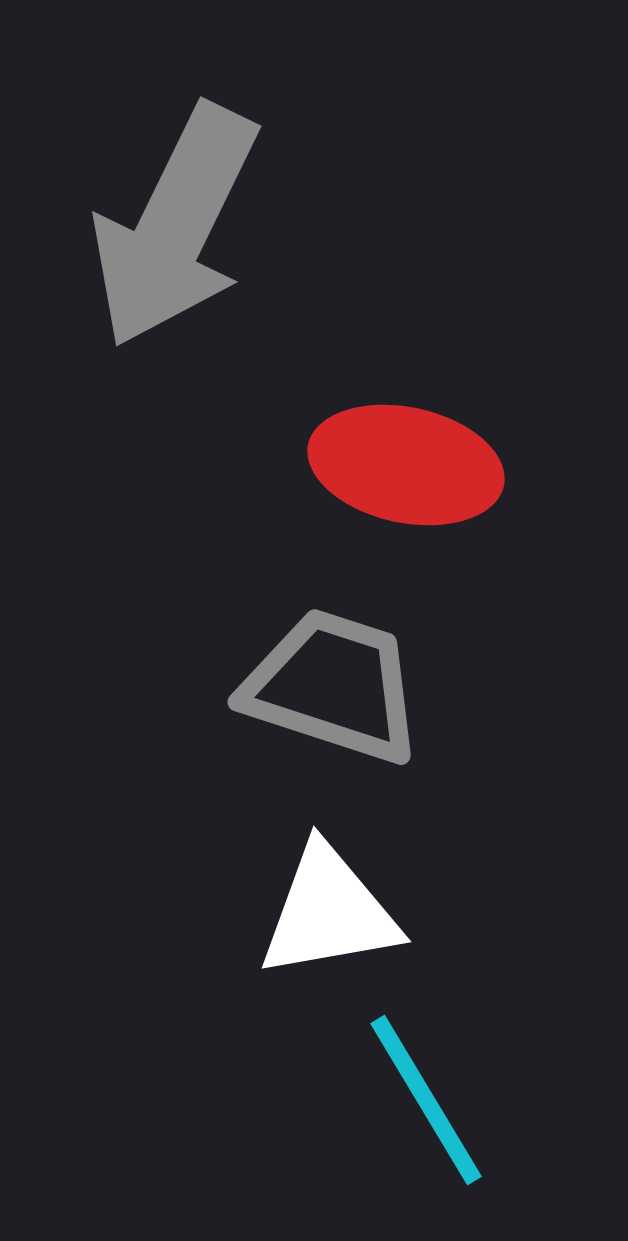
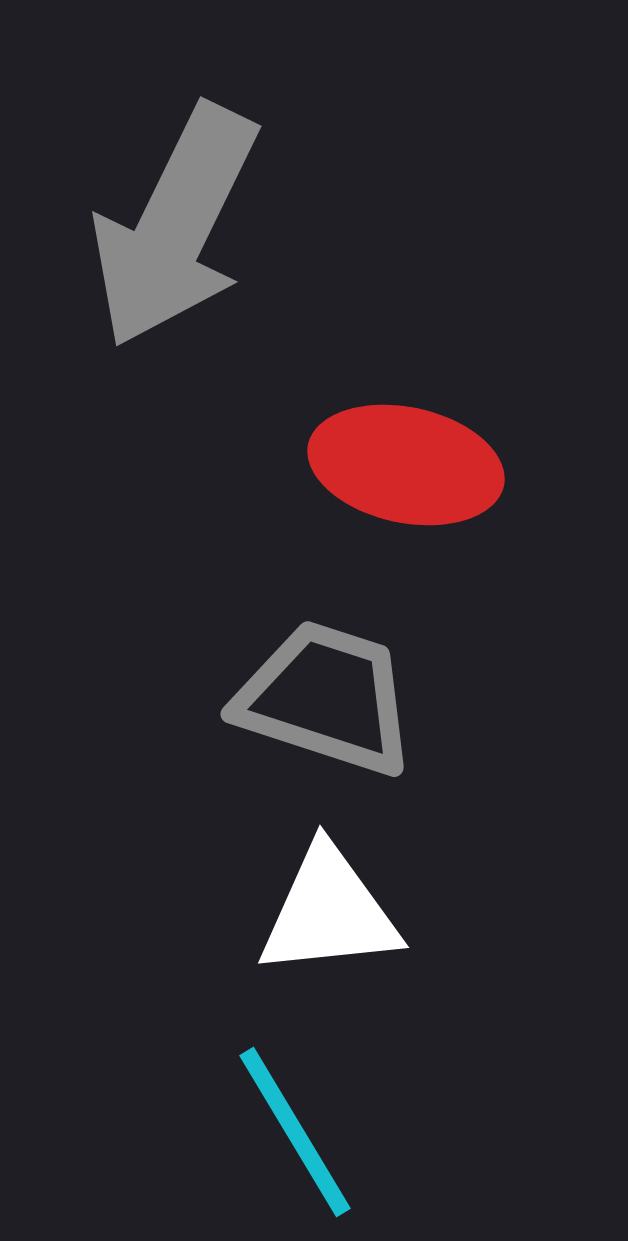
gray trapezoid: moved 7 px left, 12 px down
white triangle: rotated 4 degrees clockwise
cyan line: moved 131 px left, 32 px down
